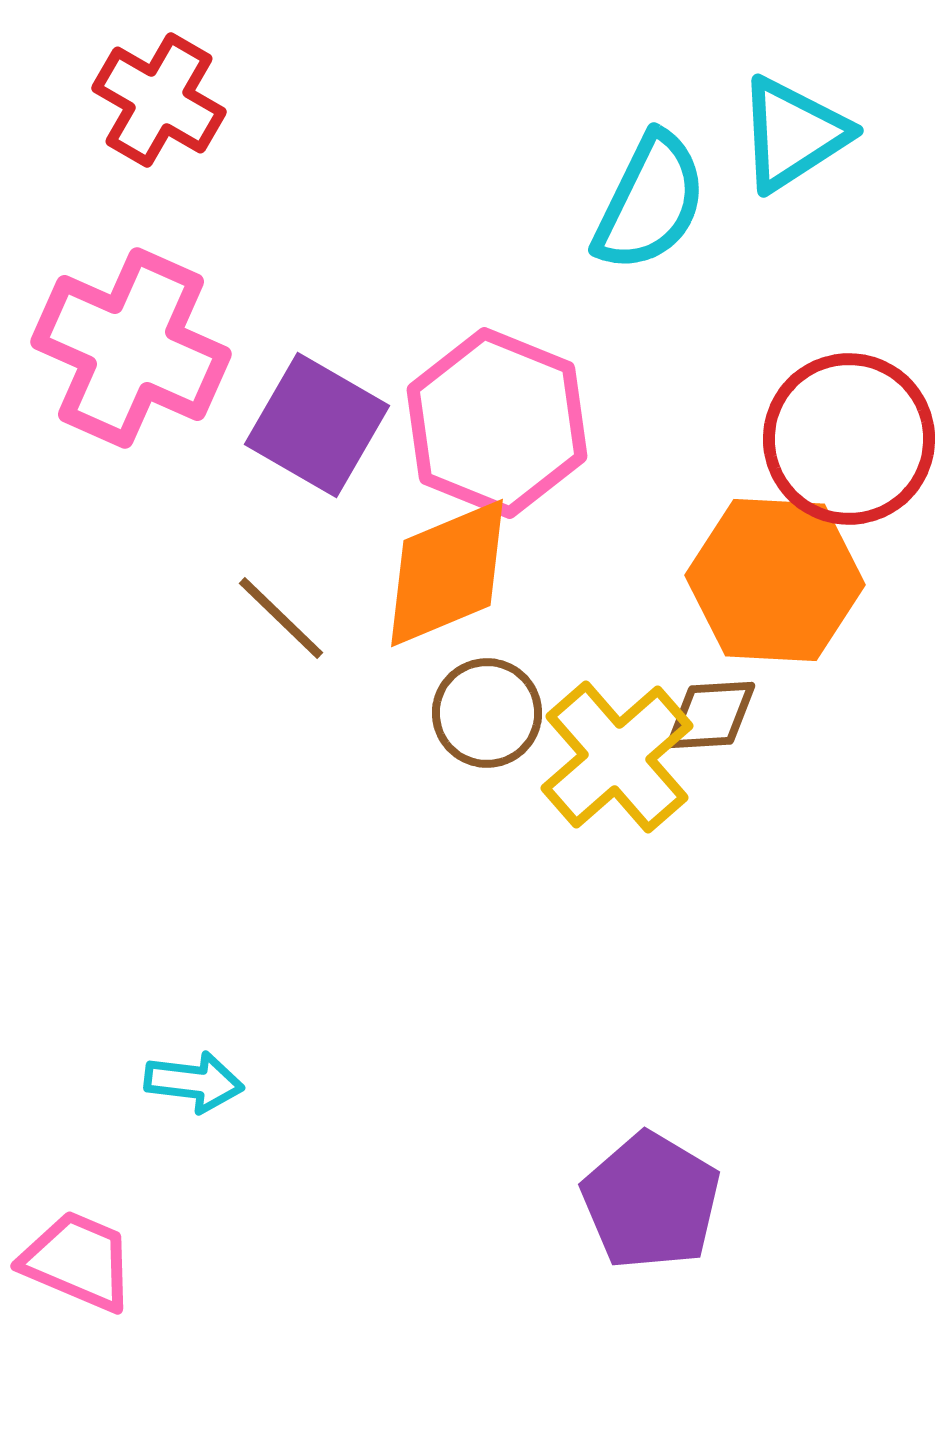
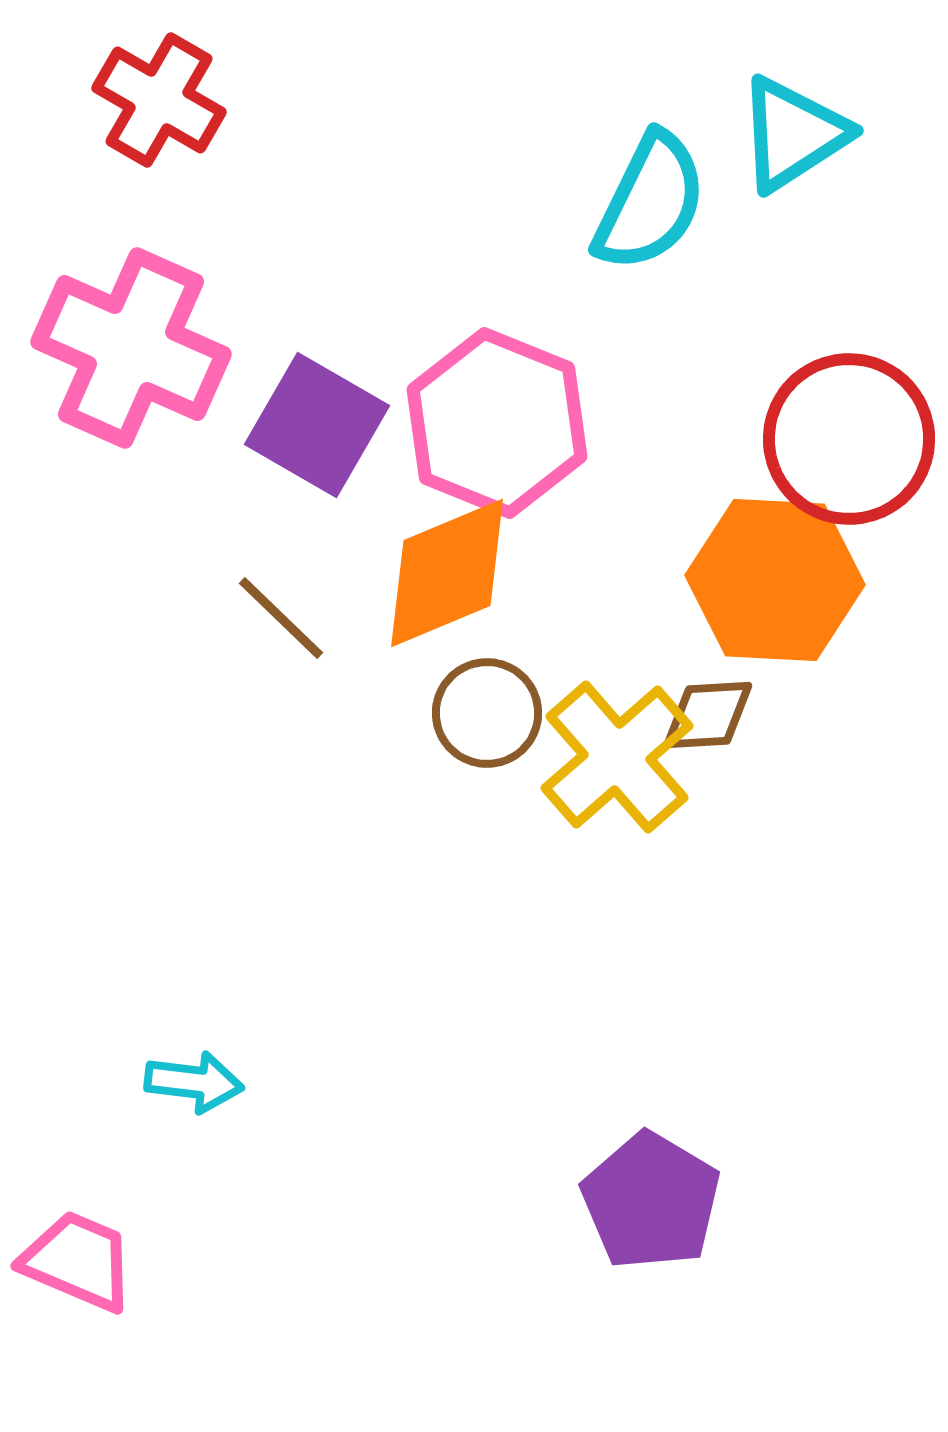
brown diamond: moved 3 px left
